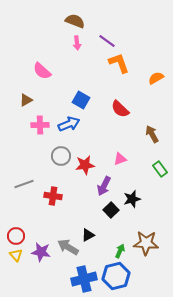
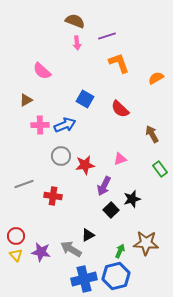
purple line: moved 5 px up; rotated 54 degrees counterclockwise
blue square: moved 4 px right, 1 px up
blue arrow: moved 4 px left, 1 px down
gray arrow: moved 3 px right, 2 px down
